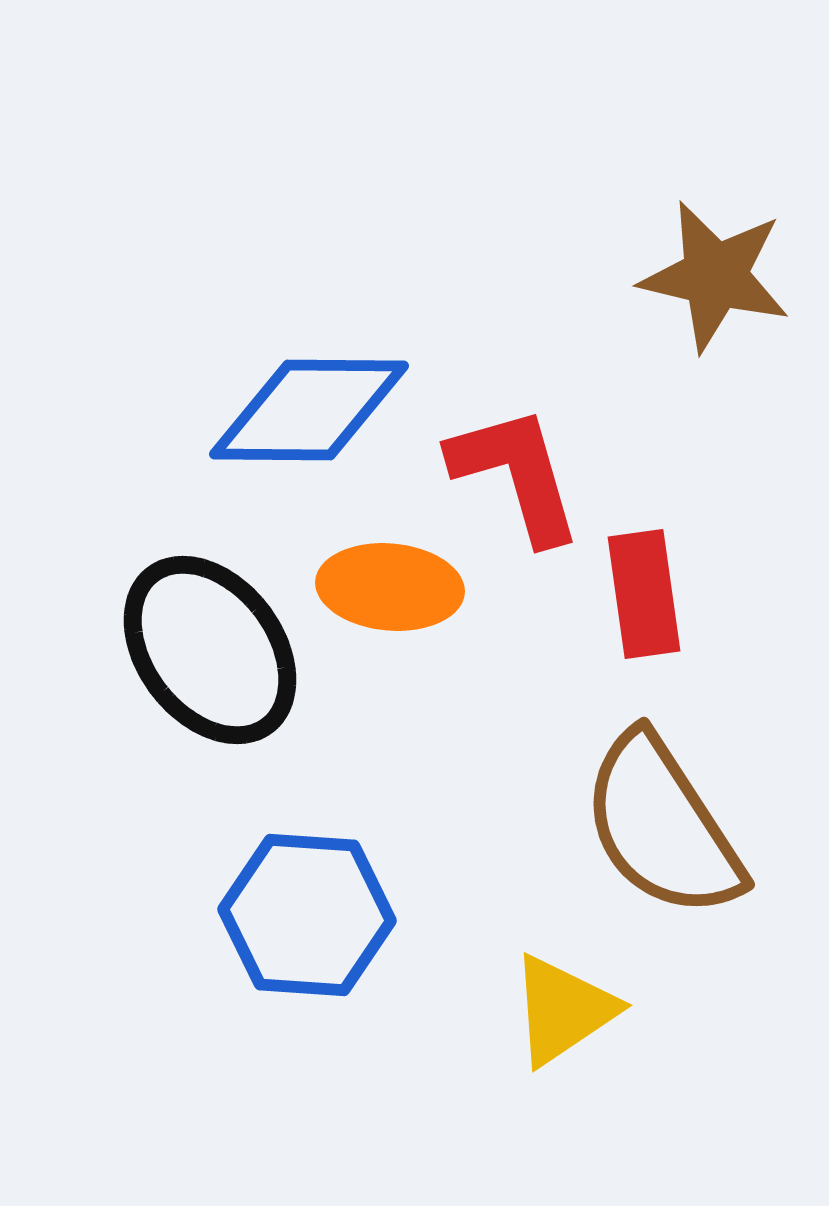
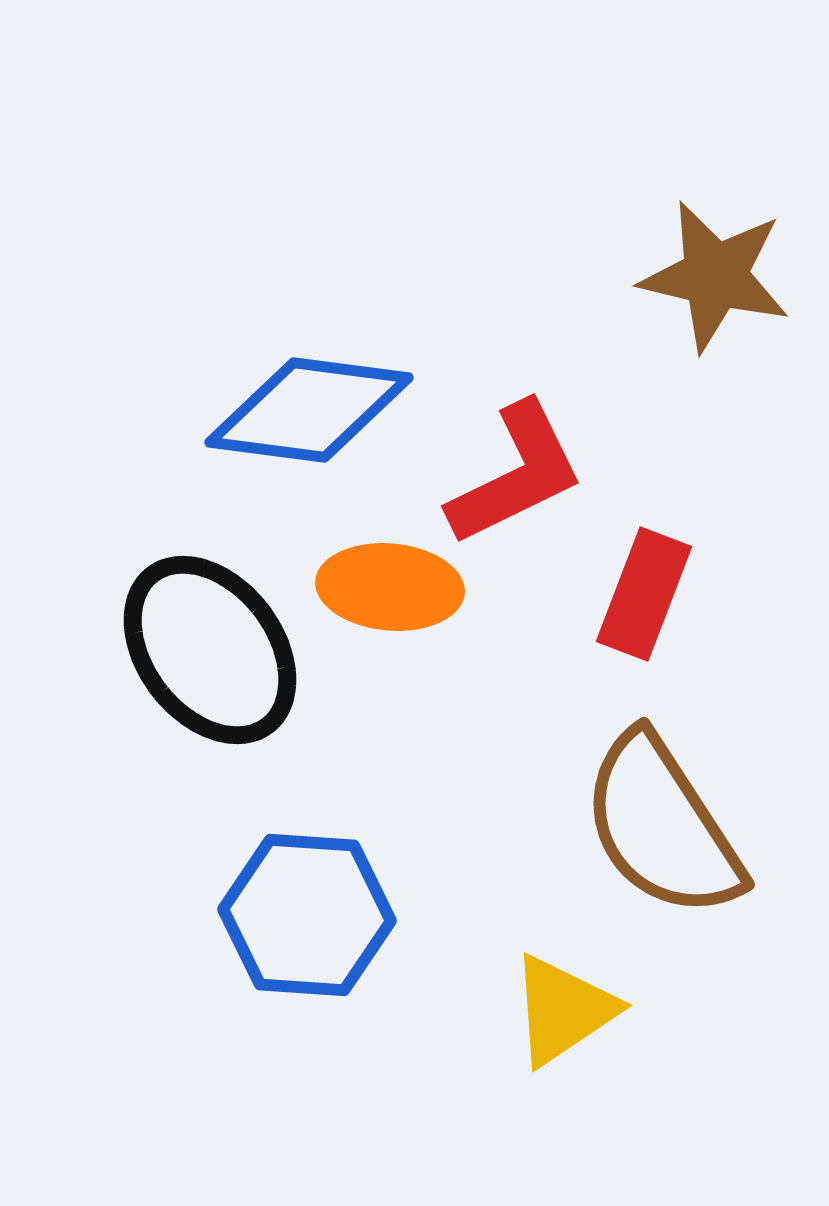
blue diamond: rotated 7 degrees clockwise
red L-shape: rotated 80 degrees clockwise
red rectangle: rotated 29 degrees clockwise
